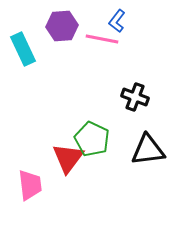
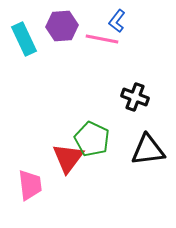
cyan rectangle: moved 1 px right, 10 px up
